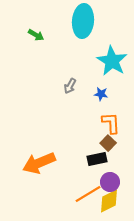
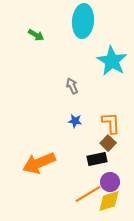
gray arrow: moved 2 px right; rotated 126 degrees clockwise
blue star: moved 26 px left, 27 px down
yellow diamond: rotated 10 degrees clockwise
